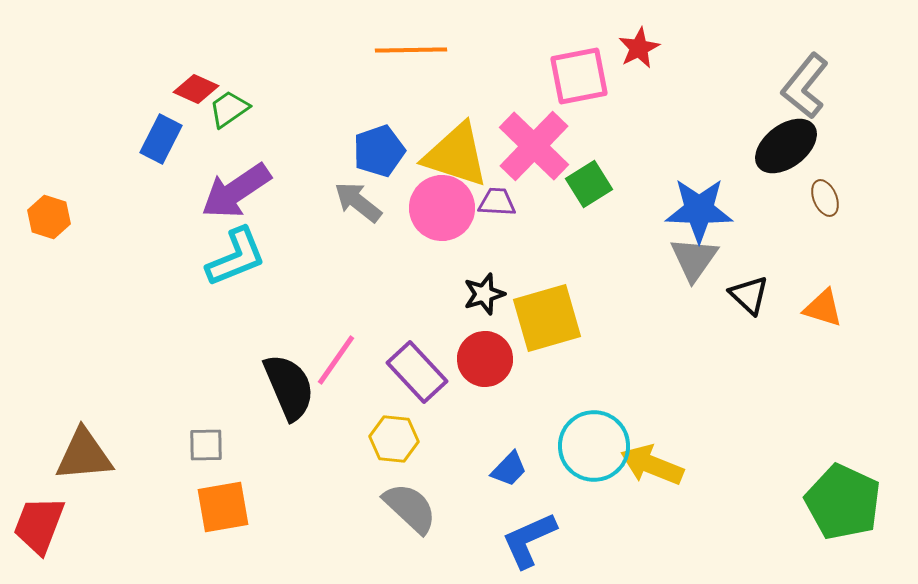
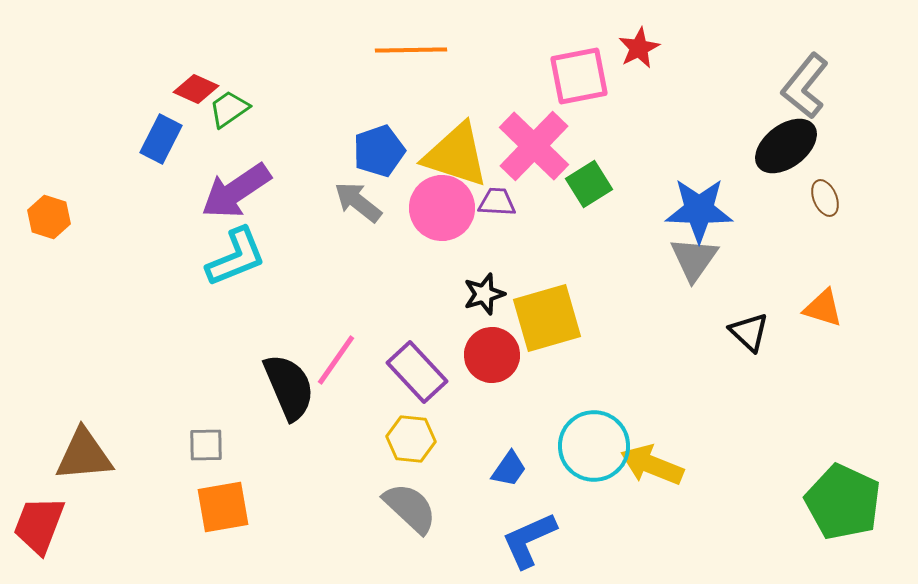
black triangle: moved 37 px down
red circle: moved 7 px right, 4 px up
yellow hexagon: moved 17 px right
blue trapezoid: rotated 9 degrees counterclockwise
